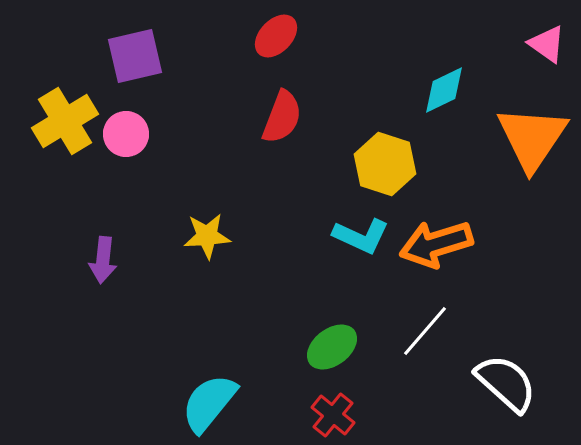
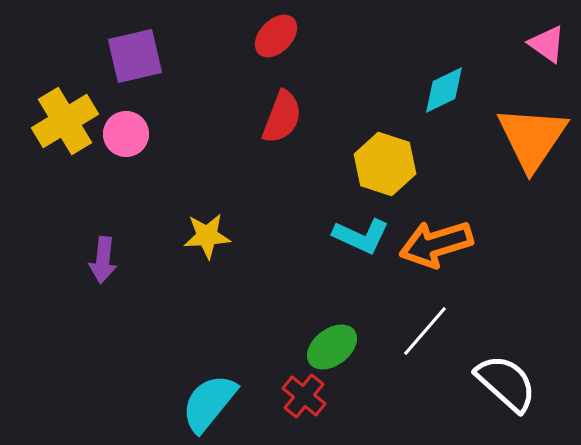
red cross: moved 29 px left, 19 px up
